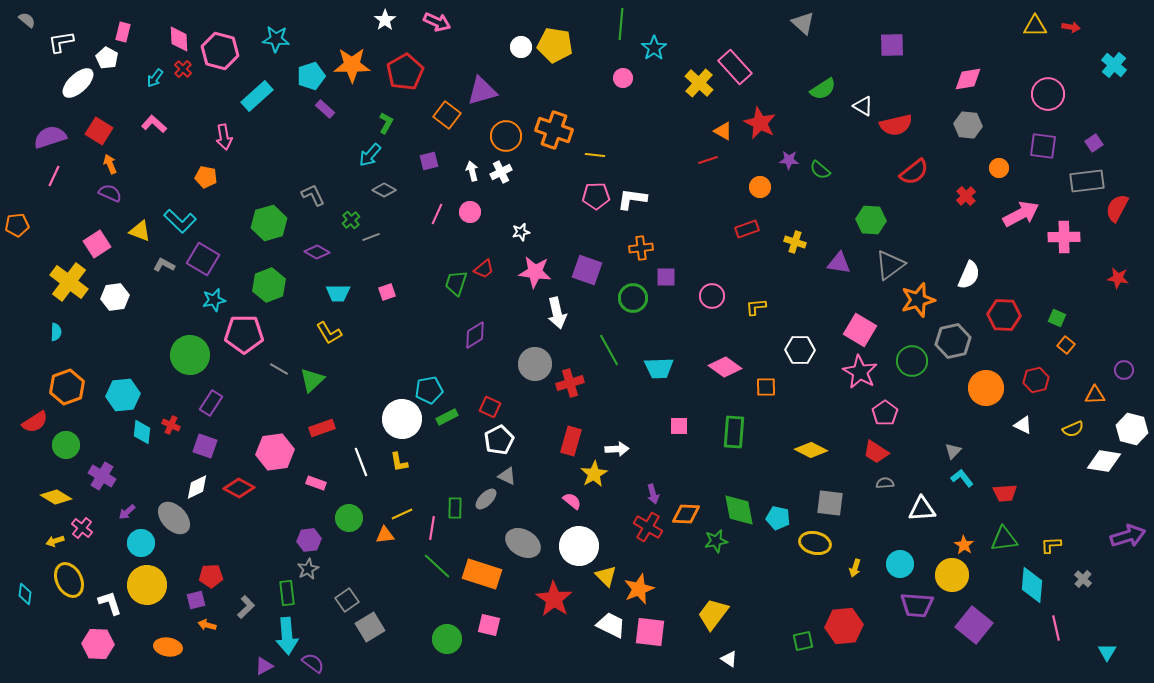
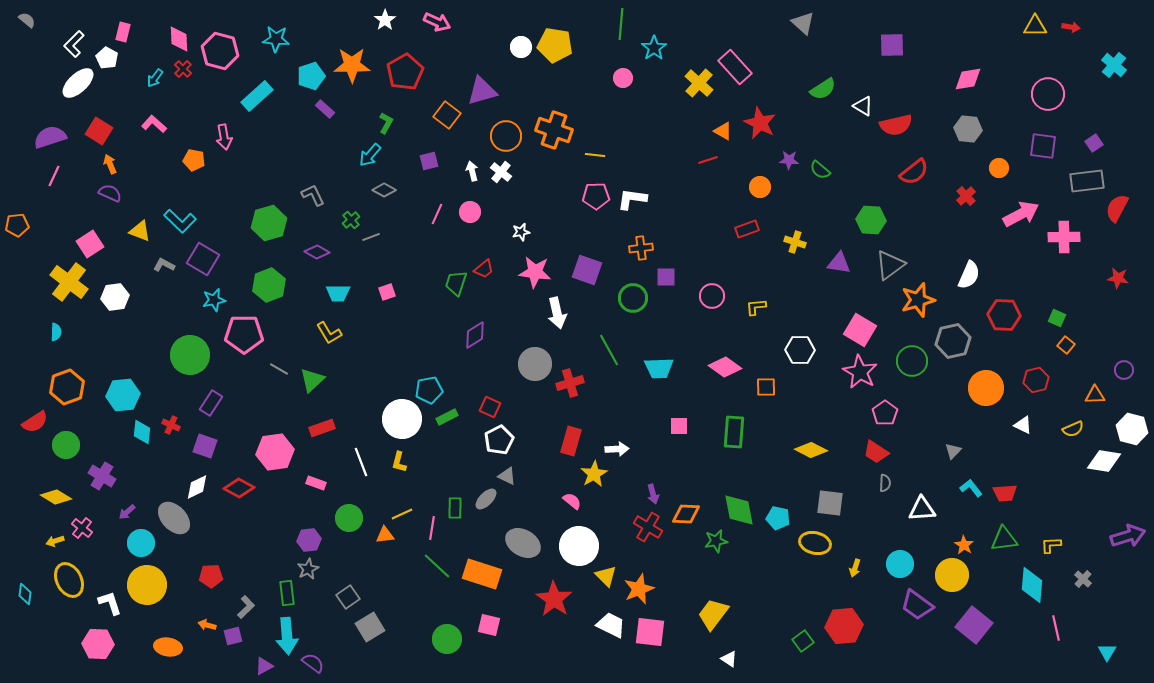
white L-shape at (61, 42): moved 13 px right, 2 px down; rotated 36 degrees counterclockwise
gray hexagon at (968, 125): moved 4 px down
white cross at (501, 172): rotated 25 degrees counterclockwise
orange pentagon at (206, 177): moved 12 px left, 17 px up
pink square at (97, 244): moved 7 px left
yellow L-shape at (399, 462): rotated 25 degrees clockwise
cyan L-shape at (962, 478): moved 9 px right, 10 px down
gray semicircle at (885, 483): rotated 96 degrees clockwise
purple square at (196, 600): moved 37 px right, 36 px down
gray square at (347, 600): moved 1 px right, 3 px up
purple trapezoid at (917, 605): rotated 32 degrees clockwise
green square at (803, 641): rotated 25 degrees counterclockwise
